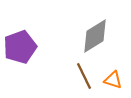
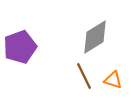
gray diamond: moved 1 px down
